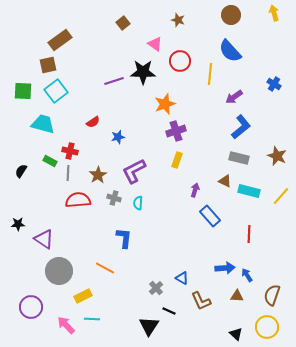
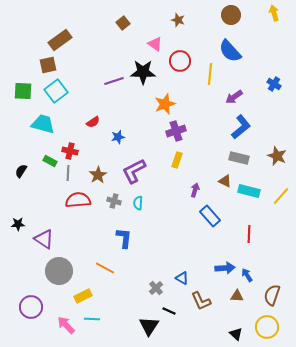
gray cross at (114, 198): moved 3 px down
